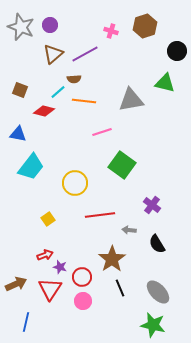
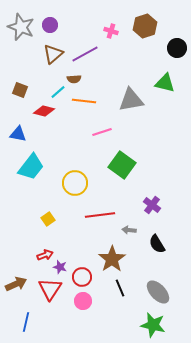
black circle: moved 3 px up
